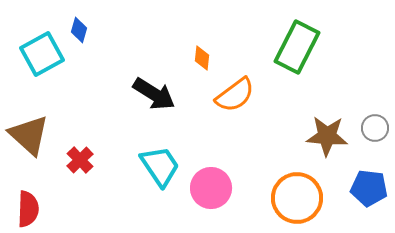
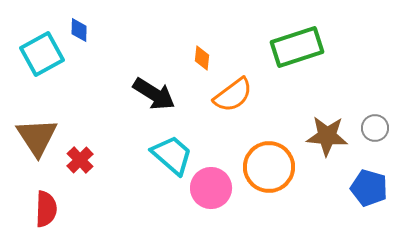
blue diamond: rotated 15 degrees counterclockwise
green rectangle: rotated 45 degrees clockwise
orange semicircle: moved 2 px left
brown triangle: moved 8 px right, 2 px down; rotated 15 degrees clockwise
cyan trapezoid: moved 12 px right, 11 px up; rotated 15 degrees counterclockwise
blue pentagon: rotated 9 degrees clockwise
orange circle: moved 28 px left, 31 px up
red semicircle: moved 18 px right
